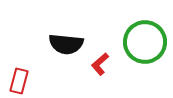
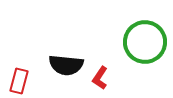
black semicircle: moved 21 px down
red L-shape: moved 14 px down; rotated 15 degrees counterclockwise
